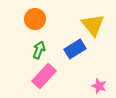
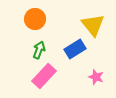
pink star: moved 3 px left, 9 px up
